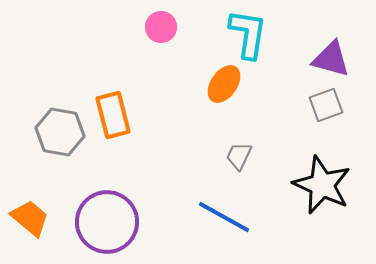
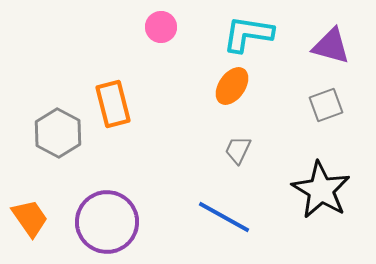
cyan L-shape: rotated 90 degrees counterclockwise
purple triangle: moved 13 px up
orange ellipse: moved 8 px right, 2 px down
orange rectangle: moved 11 px up
gray hexagon: moved 2 px left, 1 px down; rotated 18 degrees clockwise
gray trapezoid: moved 1 px left, 6 px up
black star: moved 1 px left, 5 px down; rotated 6 degrees clockwise
orange trapezoid: rotated 15 degrees clockwise
